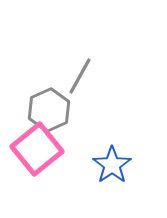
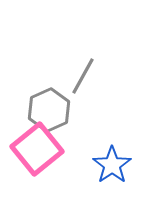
gray line: moved 3 px right
